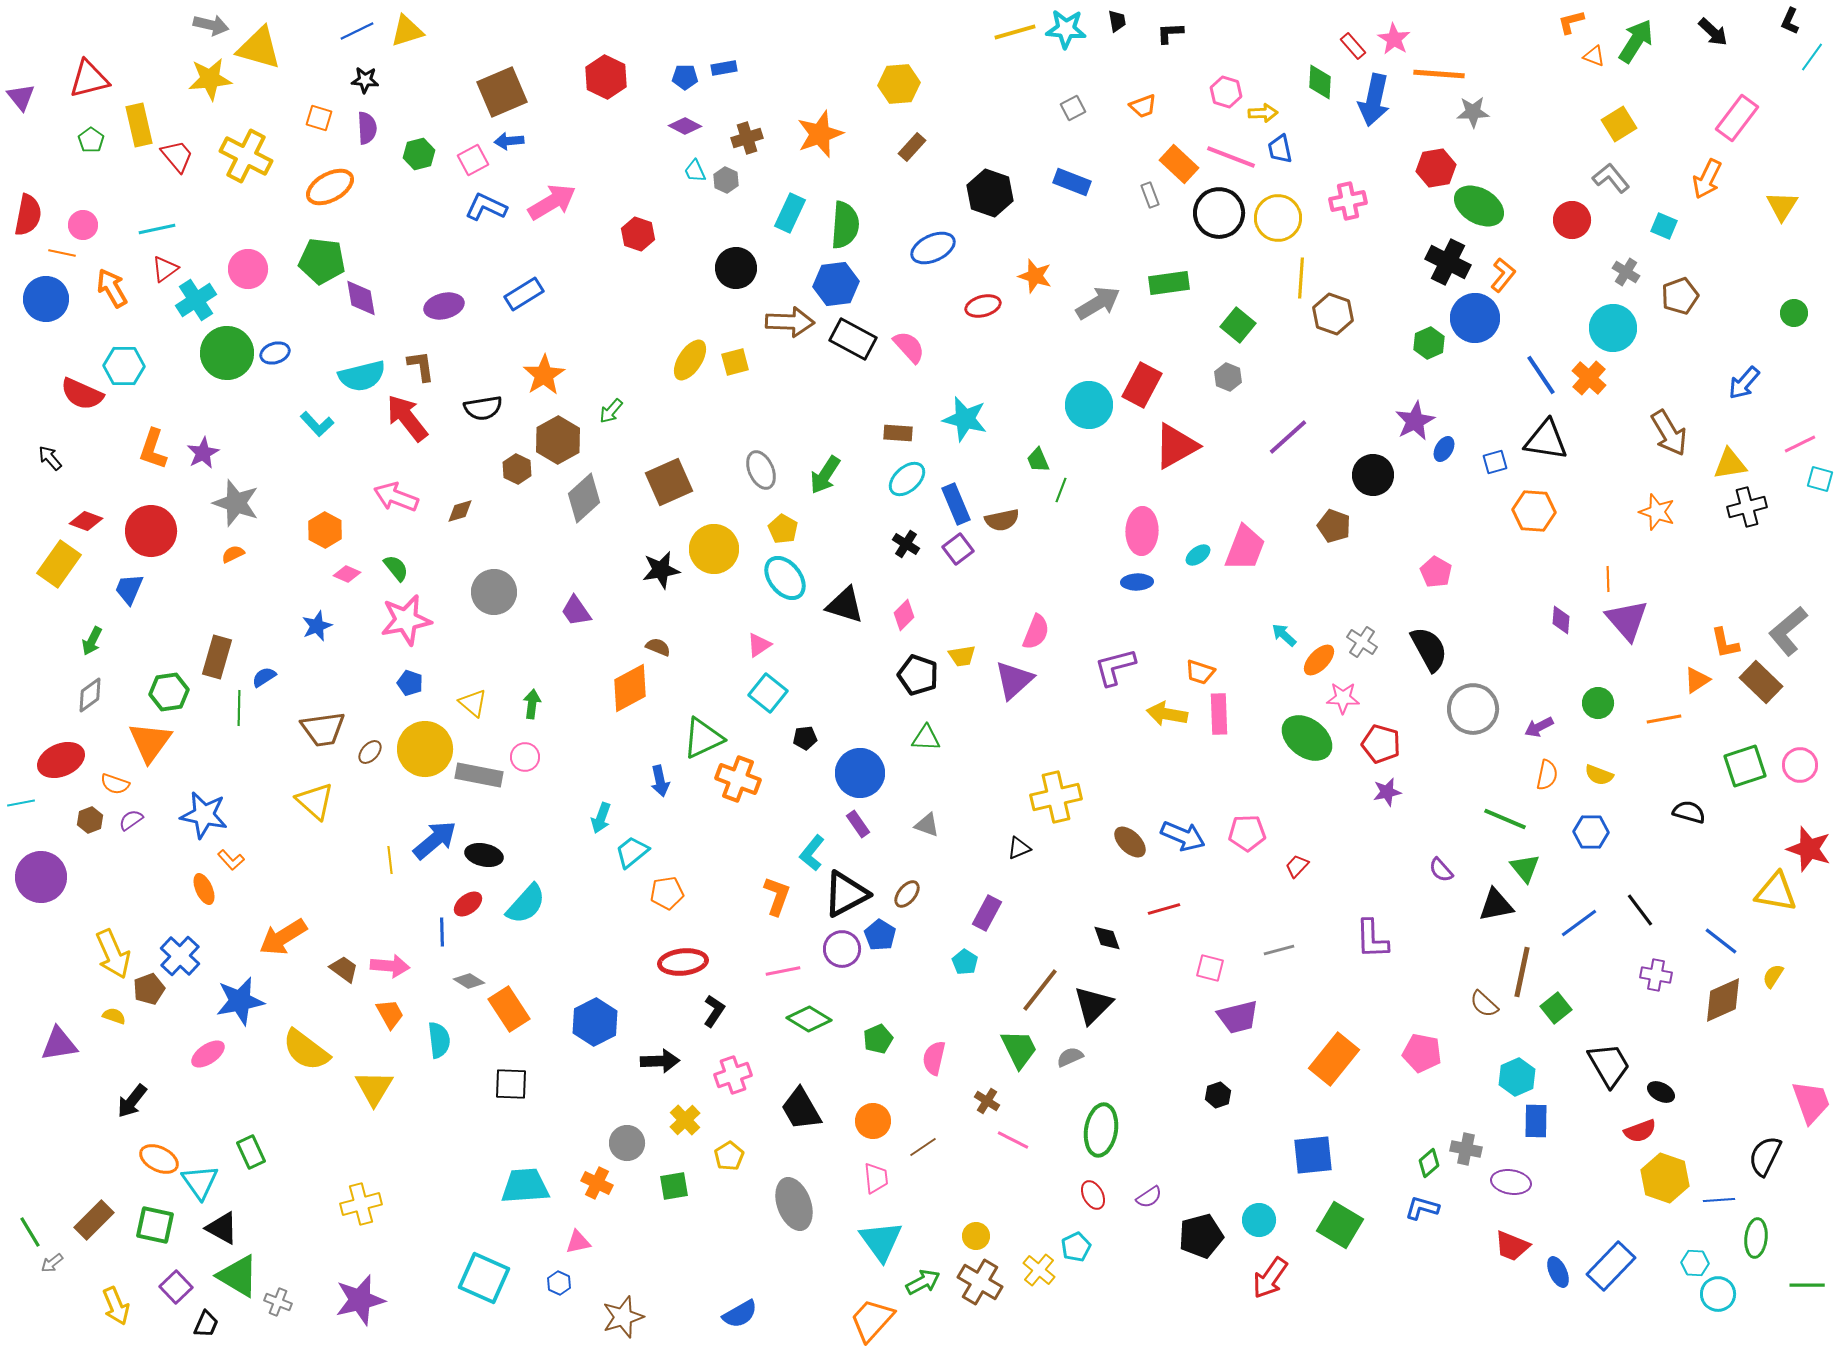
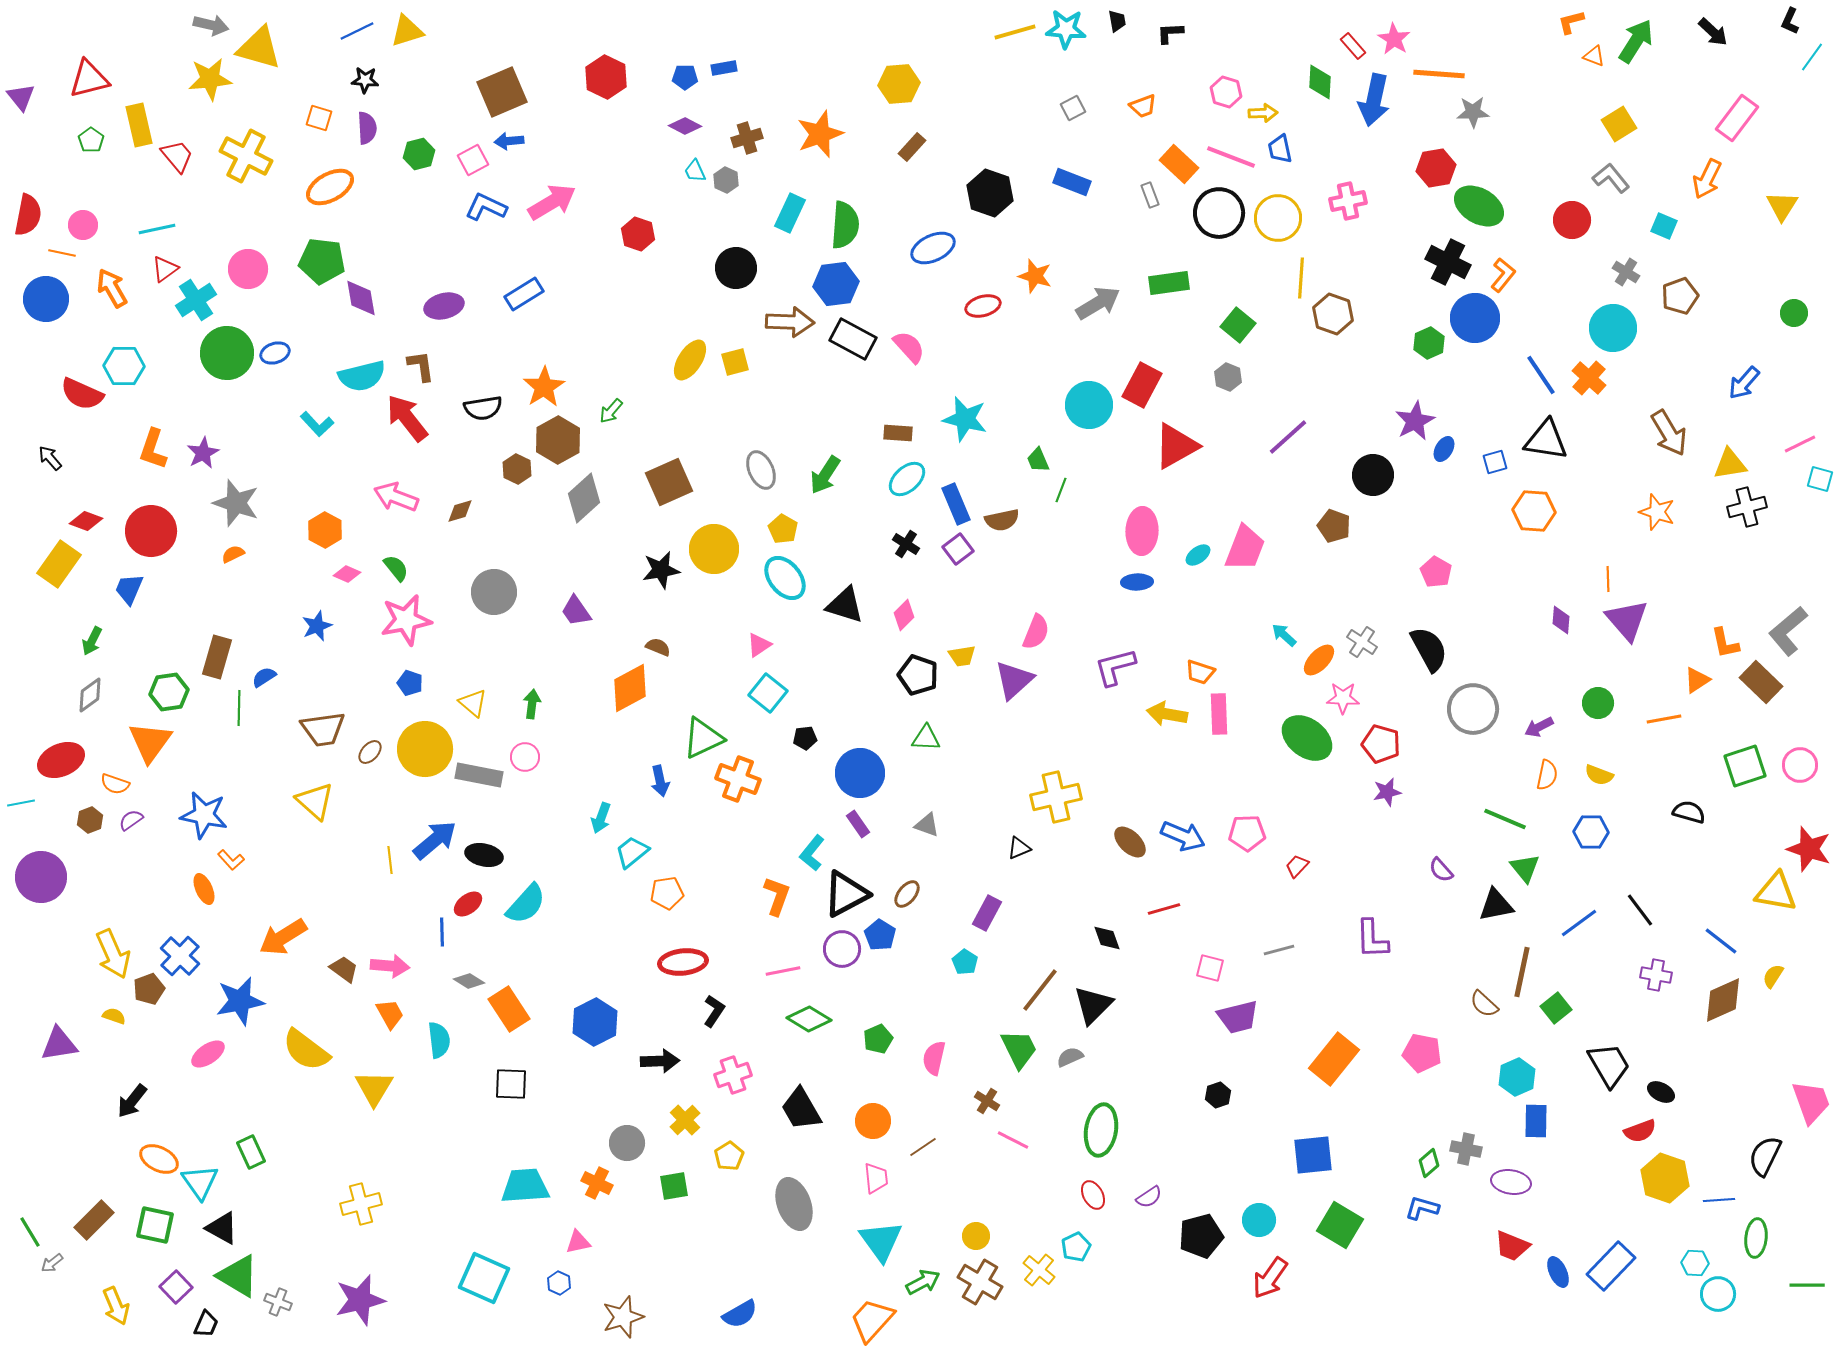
orange star at (544, 375): moved 12 px down
